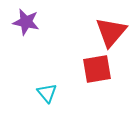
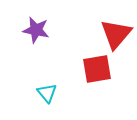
purple star: moved 10 px right, 8 px down
red triangle: moved 5 px right, 2 px down
